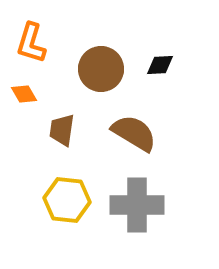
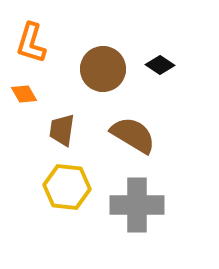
black diamond: rotated 36 degrees clockwise
brown circle: moved 2 px right
brown semicircle: moved 1 px left, 2 px down
yellow hexagon: moved 13 px up
